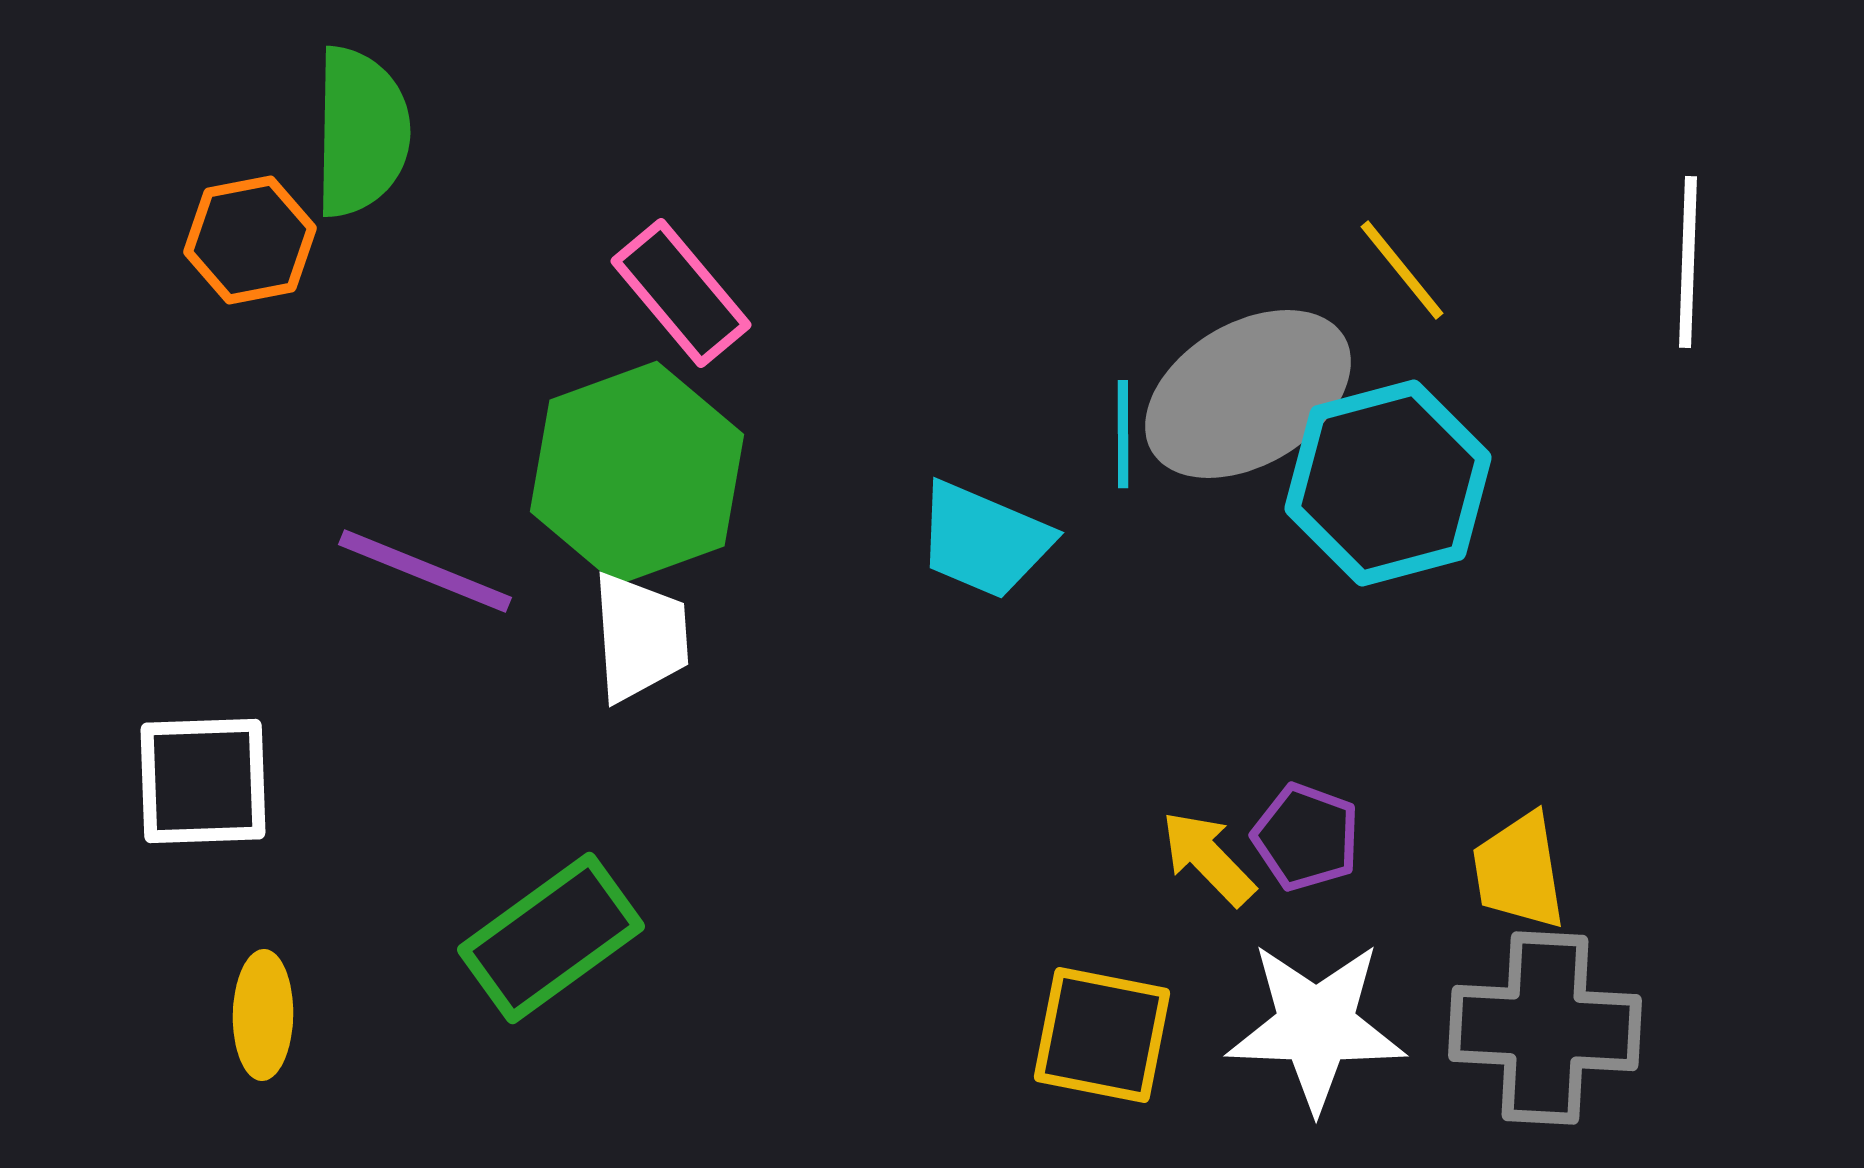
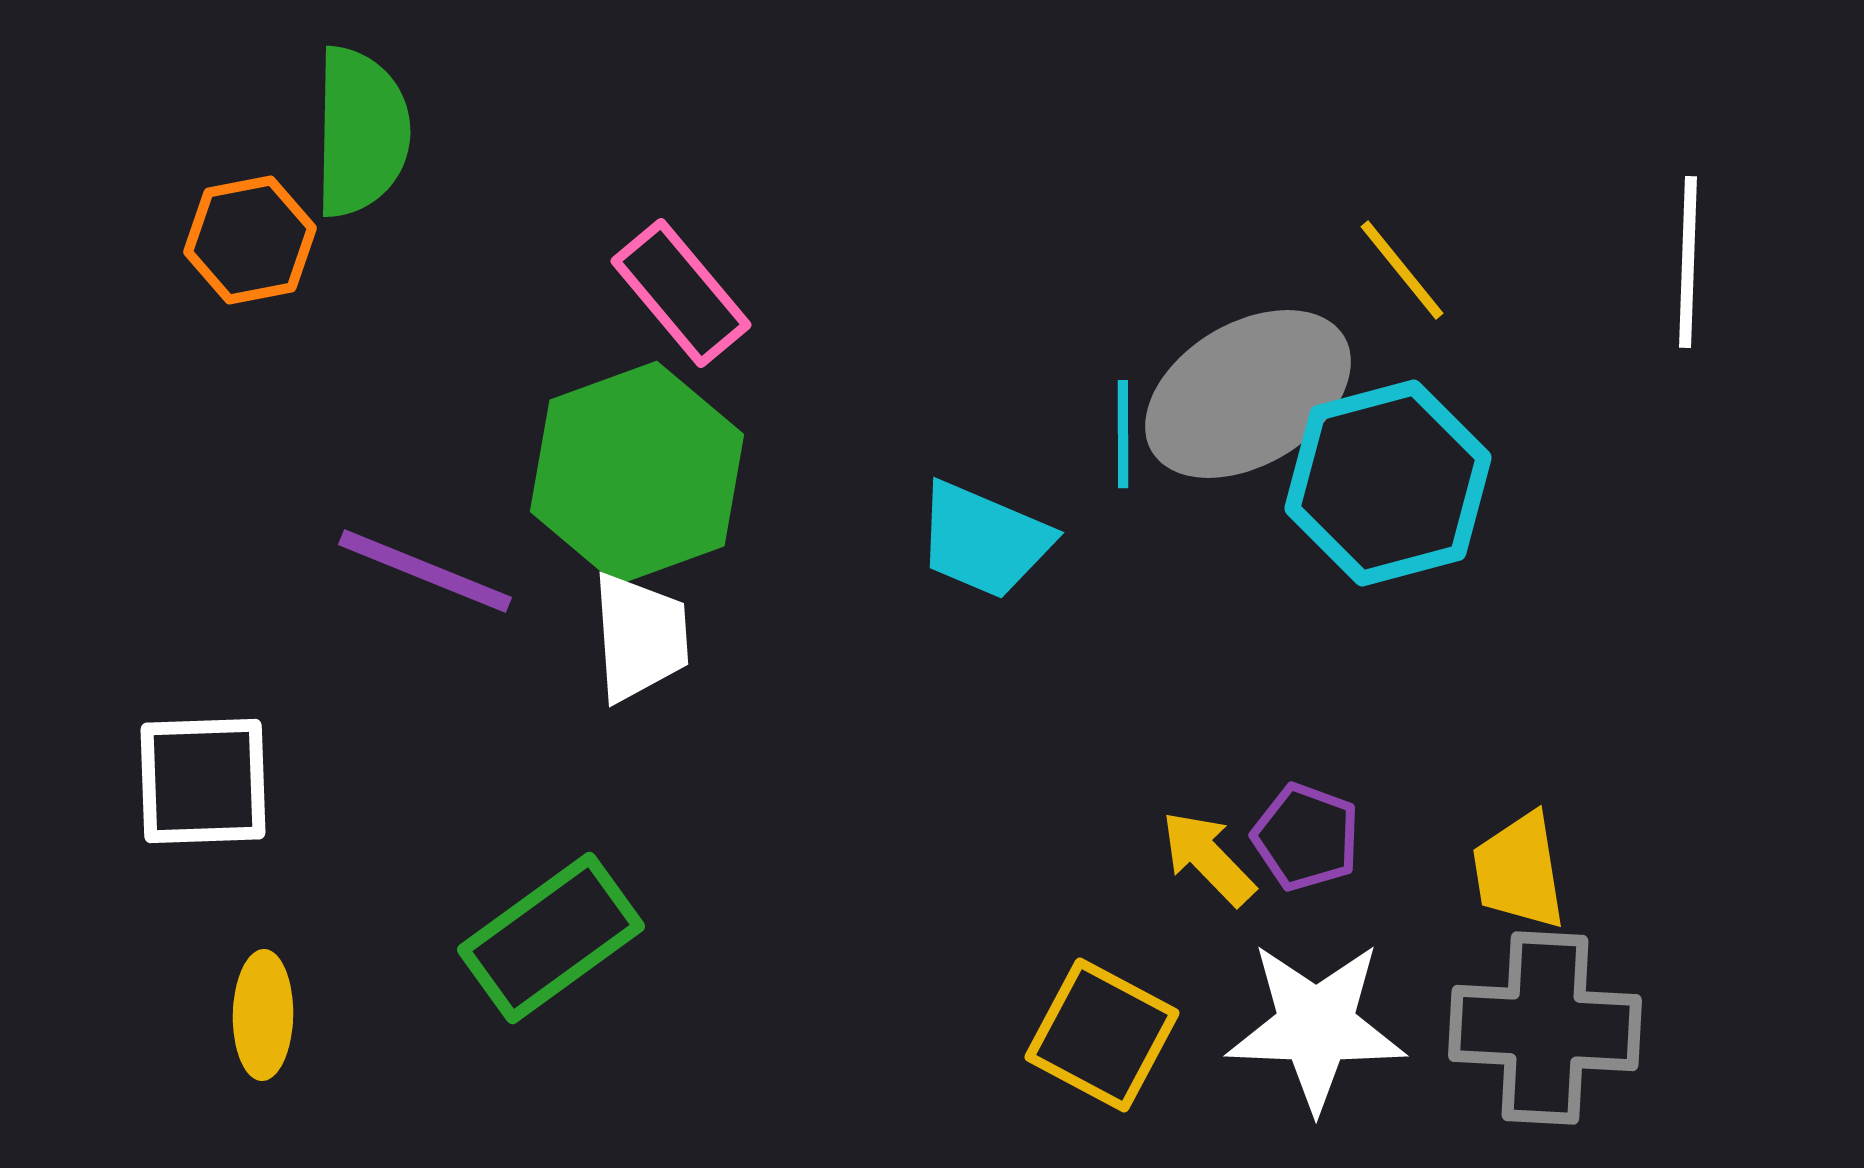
yellow square: rotated 17 degrees clockwise
